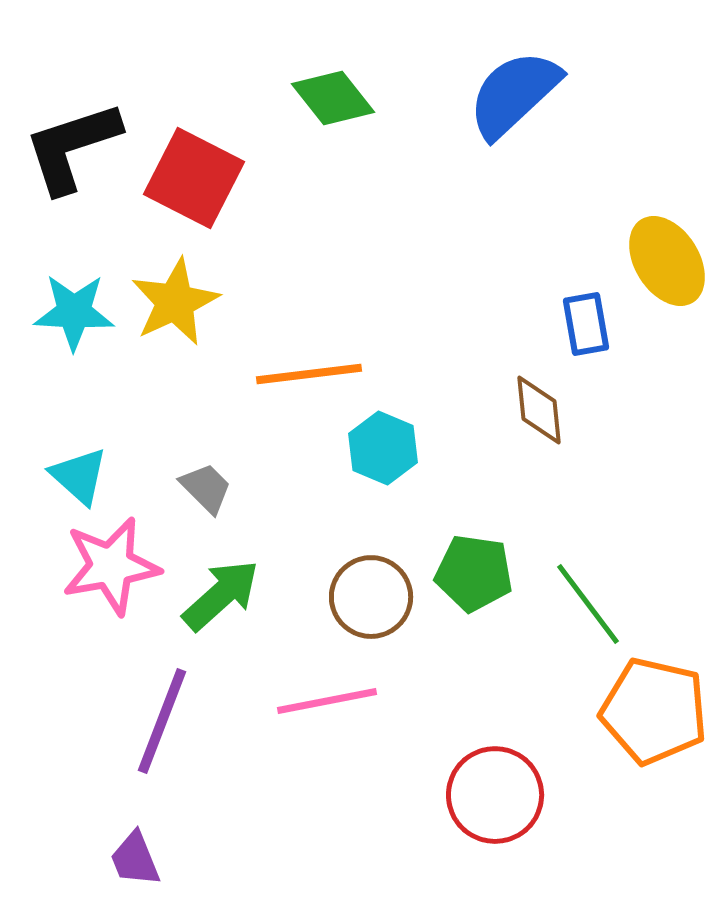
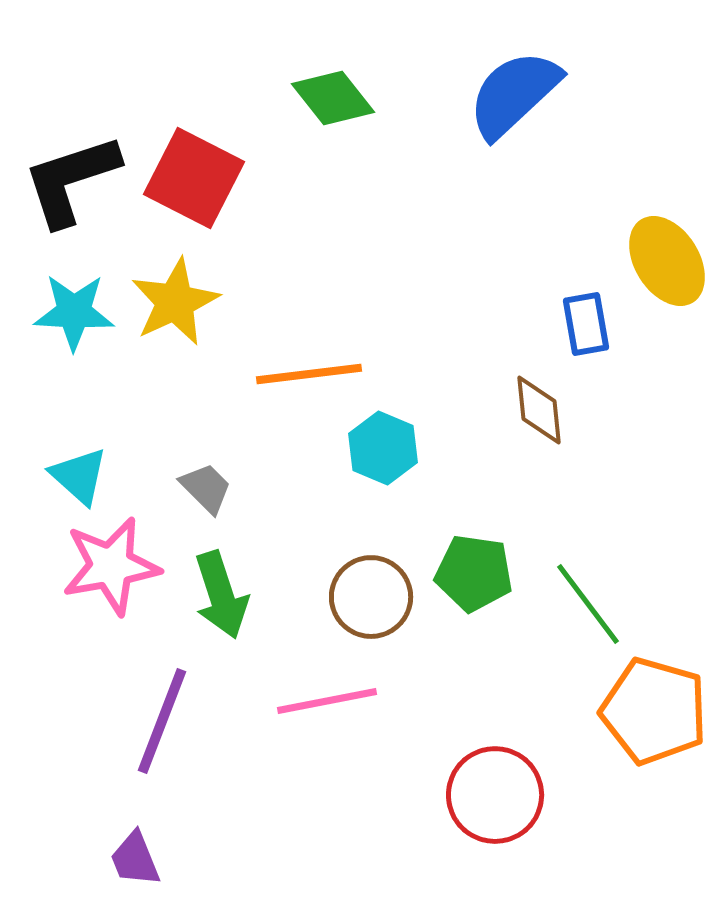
black L-shape: moved 1 px left, 33 px down
green arrow: rotated 114 degrees clockwise
orange pentagon: rotated 3 degrees clockwise
